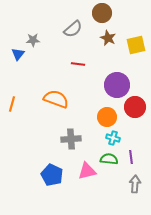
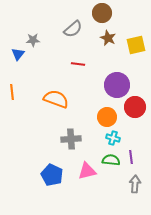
orange line: moved 12 px up; rotated 21 degrees counterclockwise
green semicircle: moved 2 px right, 1 px down
